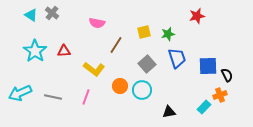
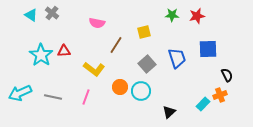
green star: moved 4 px right, 19 px up; rotated 16 degrees clockwise
cyan star: moved 6 px right, 4 px down
blue square: moved 17 px up
orange circle: moved 1 px down
cyan circle: moved 1 px left, 1 px down
cyan rectangle: moved 1 px left, 3 px up
black triangle: rotated 32 degrees counterclockwise
